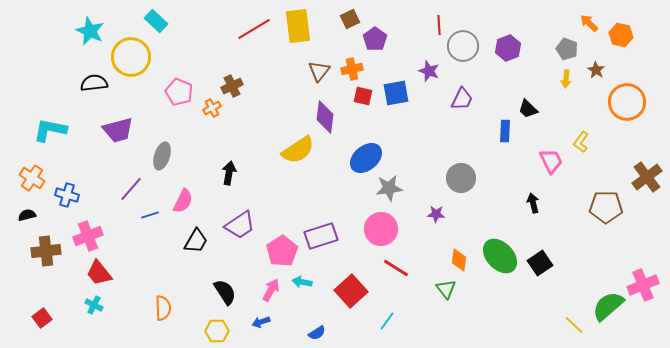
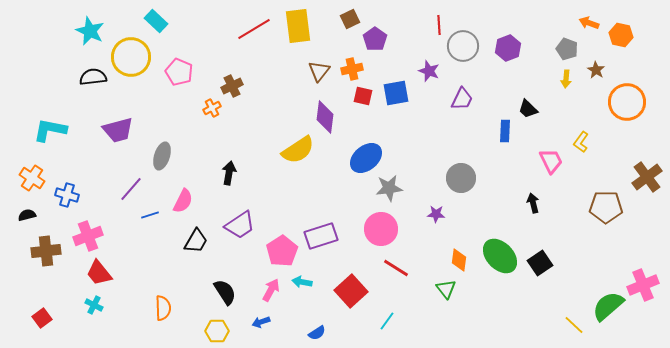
orange arrow at (589, 23): rotated 24 degrees counterclockwise
black semicircle at (94, 83): moved 1 px left, 6 px up
pink pentagon at (179, 92): moved 20 px up
